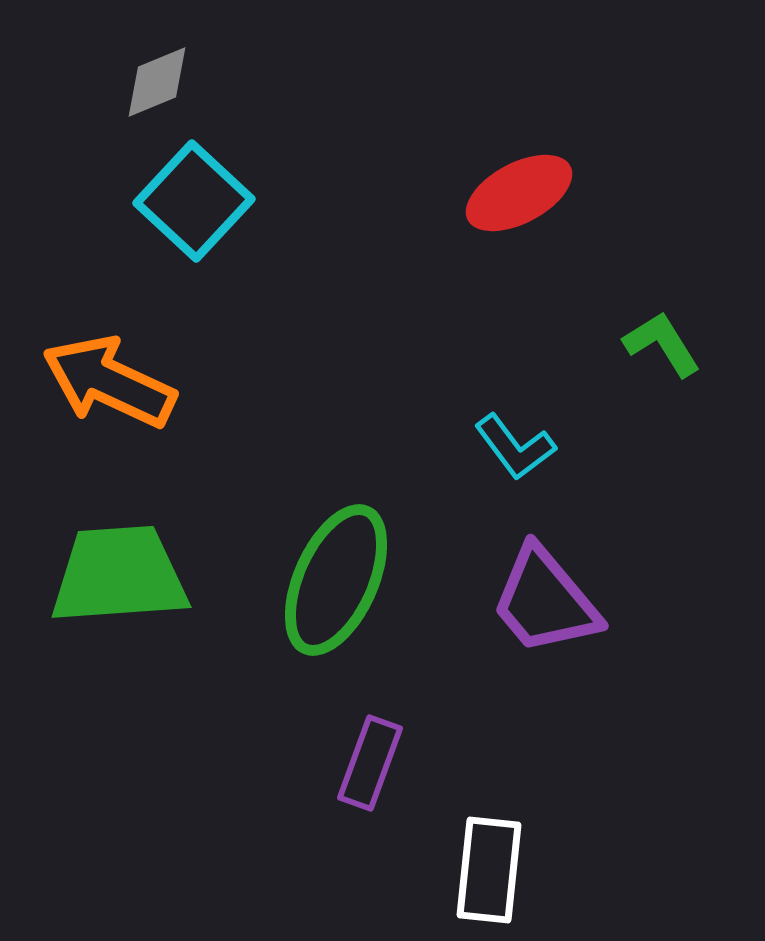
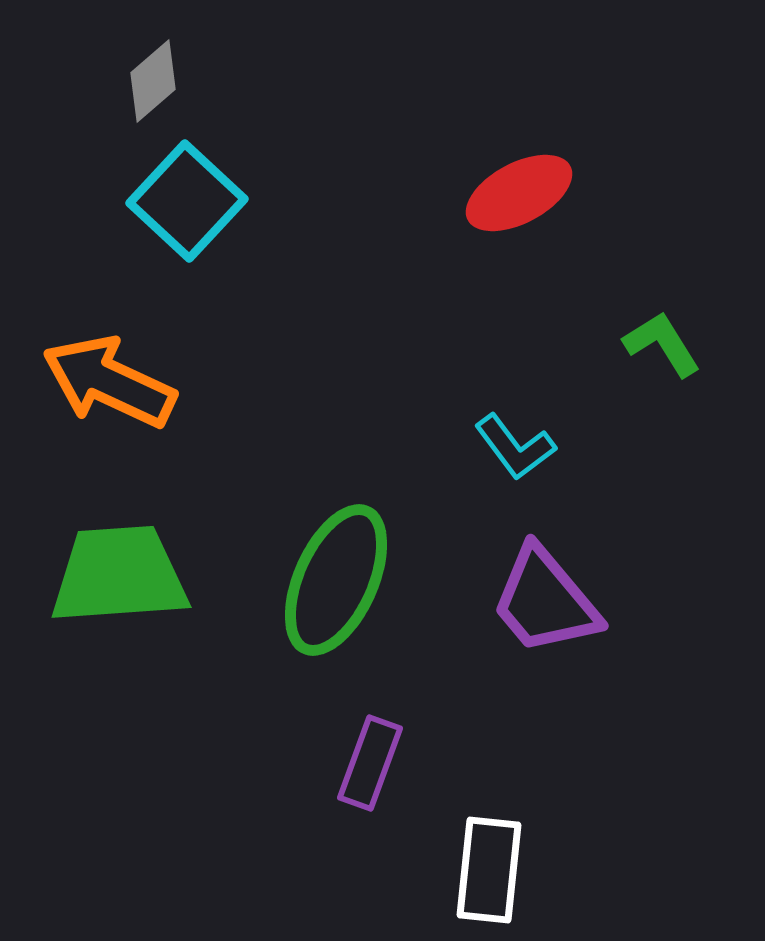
gray diamond: moved 4 px left, 1 px up; rotated 18 degrees counterclockwise
cyan square: moved 7 px left
